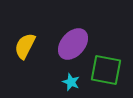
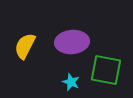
purple ellipse: moved 1 px left, 2 px up; rotated 44 degrees clockwise
